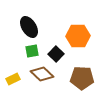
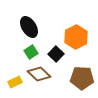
orange hexagon: moved 2 px left, 1 px down; rotated 25 degrees counterclockwise
green square: moved 1 px left, 1 px down; rotated 24 degrees counterclockwise
brown diamond: moved 3 px left
yellow rectangle: moved 2 px right, 3 px down
